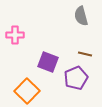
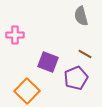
brown line: rotated 16 degrees clockwise
